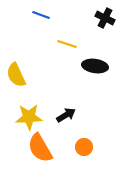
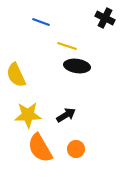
blue line: moved 7 px down
yellow line: moved 2 px down
black ellipse: moved 18 px left
yellow star: moved 1 px left, 2 px up
orange circle: moved 8 px left, 2 px down
